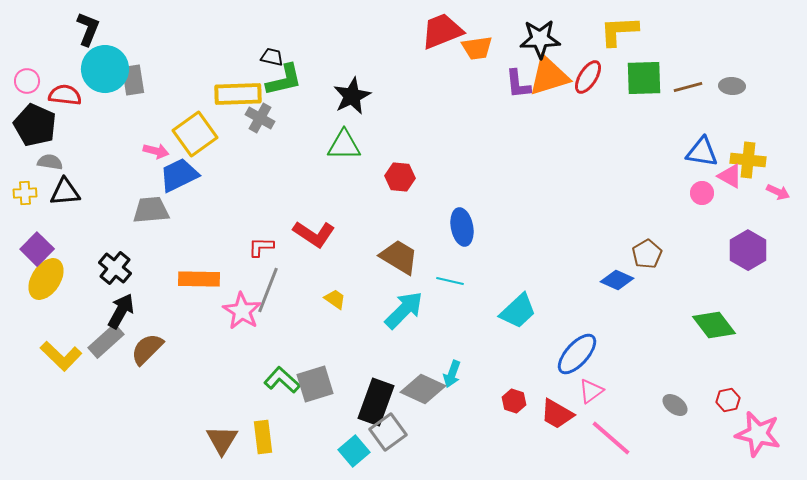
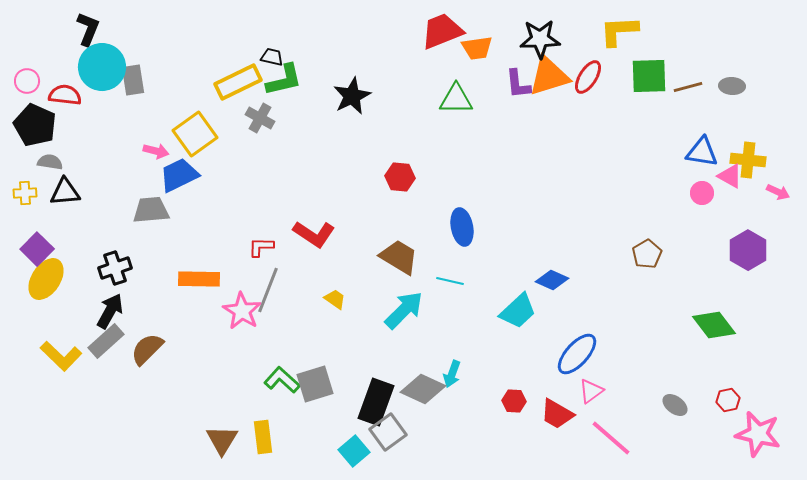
cyan circle at (105, 69): moved 3 px left, 2 px up
green square at (644, 78): moved 5 px right, 2 px up
yellow rectangle at (238, 94): moved 12 px up; rotated 24 degrees counterclockwise
green triangle at (344, 145): moved 112 px right, 46 px up
black cross at (115, 268): rotated 32 degrees clockwise
blue diamond at (617, 280): moved 65 px left
black arrow at (121, 311): moved 11 px left
red hexagon at (514, 401): rotated 15 degrees counterclockwise
